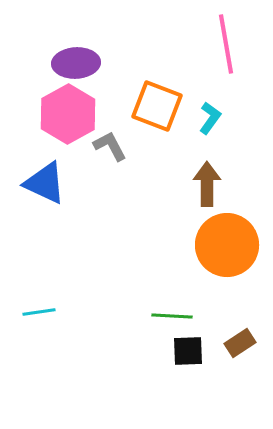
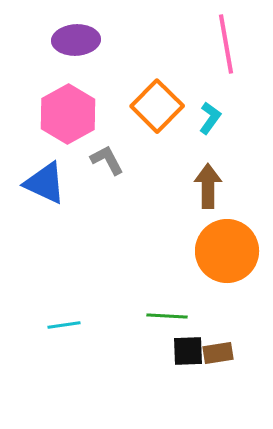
purple ellipse: moved 23 px up
orange square: rotated 24 degrees clockwise
gray L-shape: moved 3 px left, 14 px down
brown arrow: moved 1 px right, 2 px down
orange circle: moved 6 px down
cyan line: moved 25 px right, 13 px down
green line: moved 5 px left
brown rectangle: moved 22 px left, 10 px down; rotated 24 degrees clockwise
